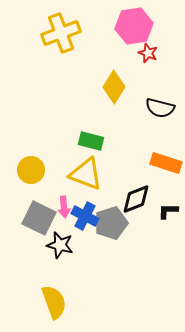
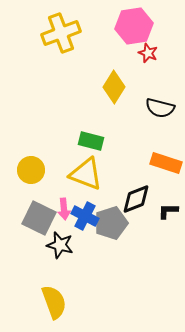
pink arrow: moved 2 px down
